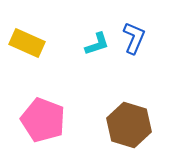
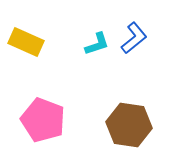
blue L-shape: rotated 28 degrees clockwise
yellow rectangle: moved 1 px left, 1 px up
brown hexagon: rotated 9 degrees counterclockwise
